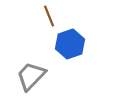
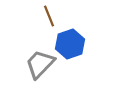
gray trapezoid: moved 9 px right, 12 px up
